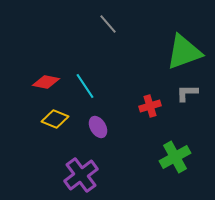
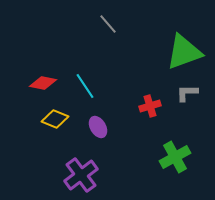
red diamond: moved 3 px left, 1 px down
